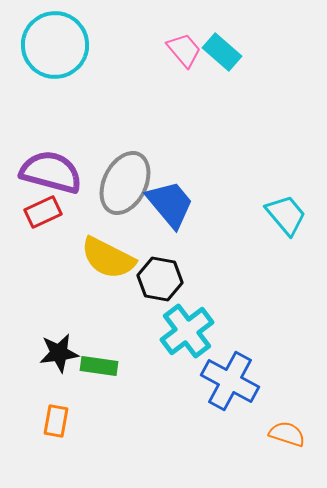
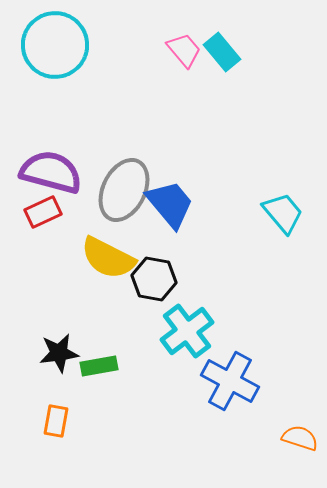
cyan rectangle: rotated 9 degrees clockwise
gray ellipse: moved 1 px left, 7 px down
cyan trapezoid: moved 3 px left, 2 px up
black hexagon: moved 6 px left
green rectangle: rotated 18 degrees counterclockwise
orange semicircle: moved 13 px right, 4 px down
